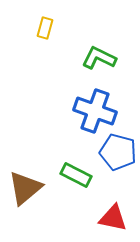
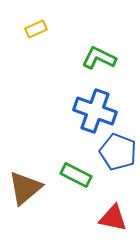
yellow rectangle: moved 9 px left, 1 px down; rotated 50 degrees clockwise
blue pentagon: rotated 6 degrees clockwise
